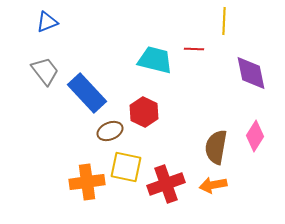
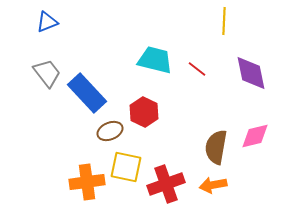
red line: moved 3 px right, 20 px down; rotated 36 degrees clockwise
gray trapezoid: moved 2 px right, 2 px down
pink diamond: rotated 44 degrees clockwise
